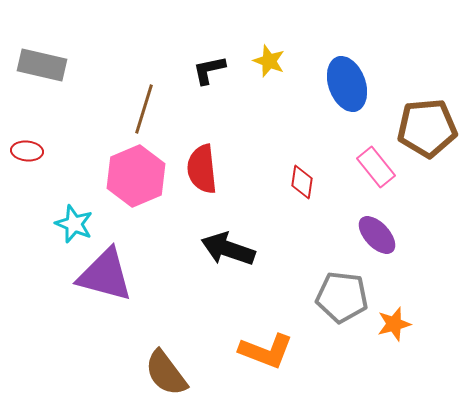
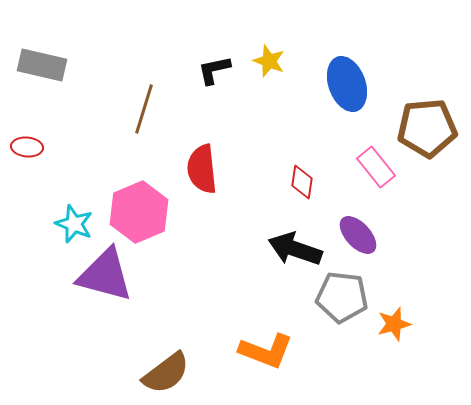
black L-shape: moved 5 px right
red ellipse: moved 4 px up
pink hexagon: moved 3 px right, 36 px down
purple ellipse: moved 19 px left
black arrow: moved 67 px right
brown semicircle: rotated 90 degrees counterclockwise
